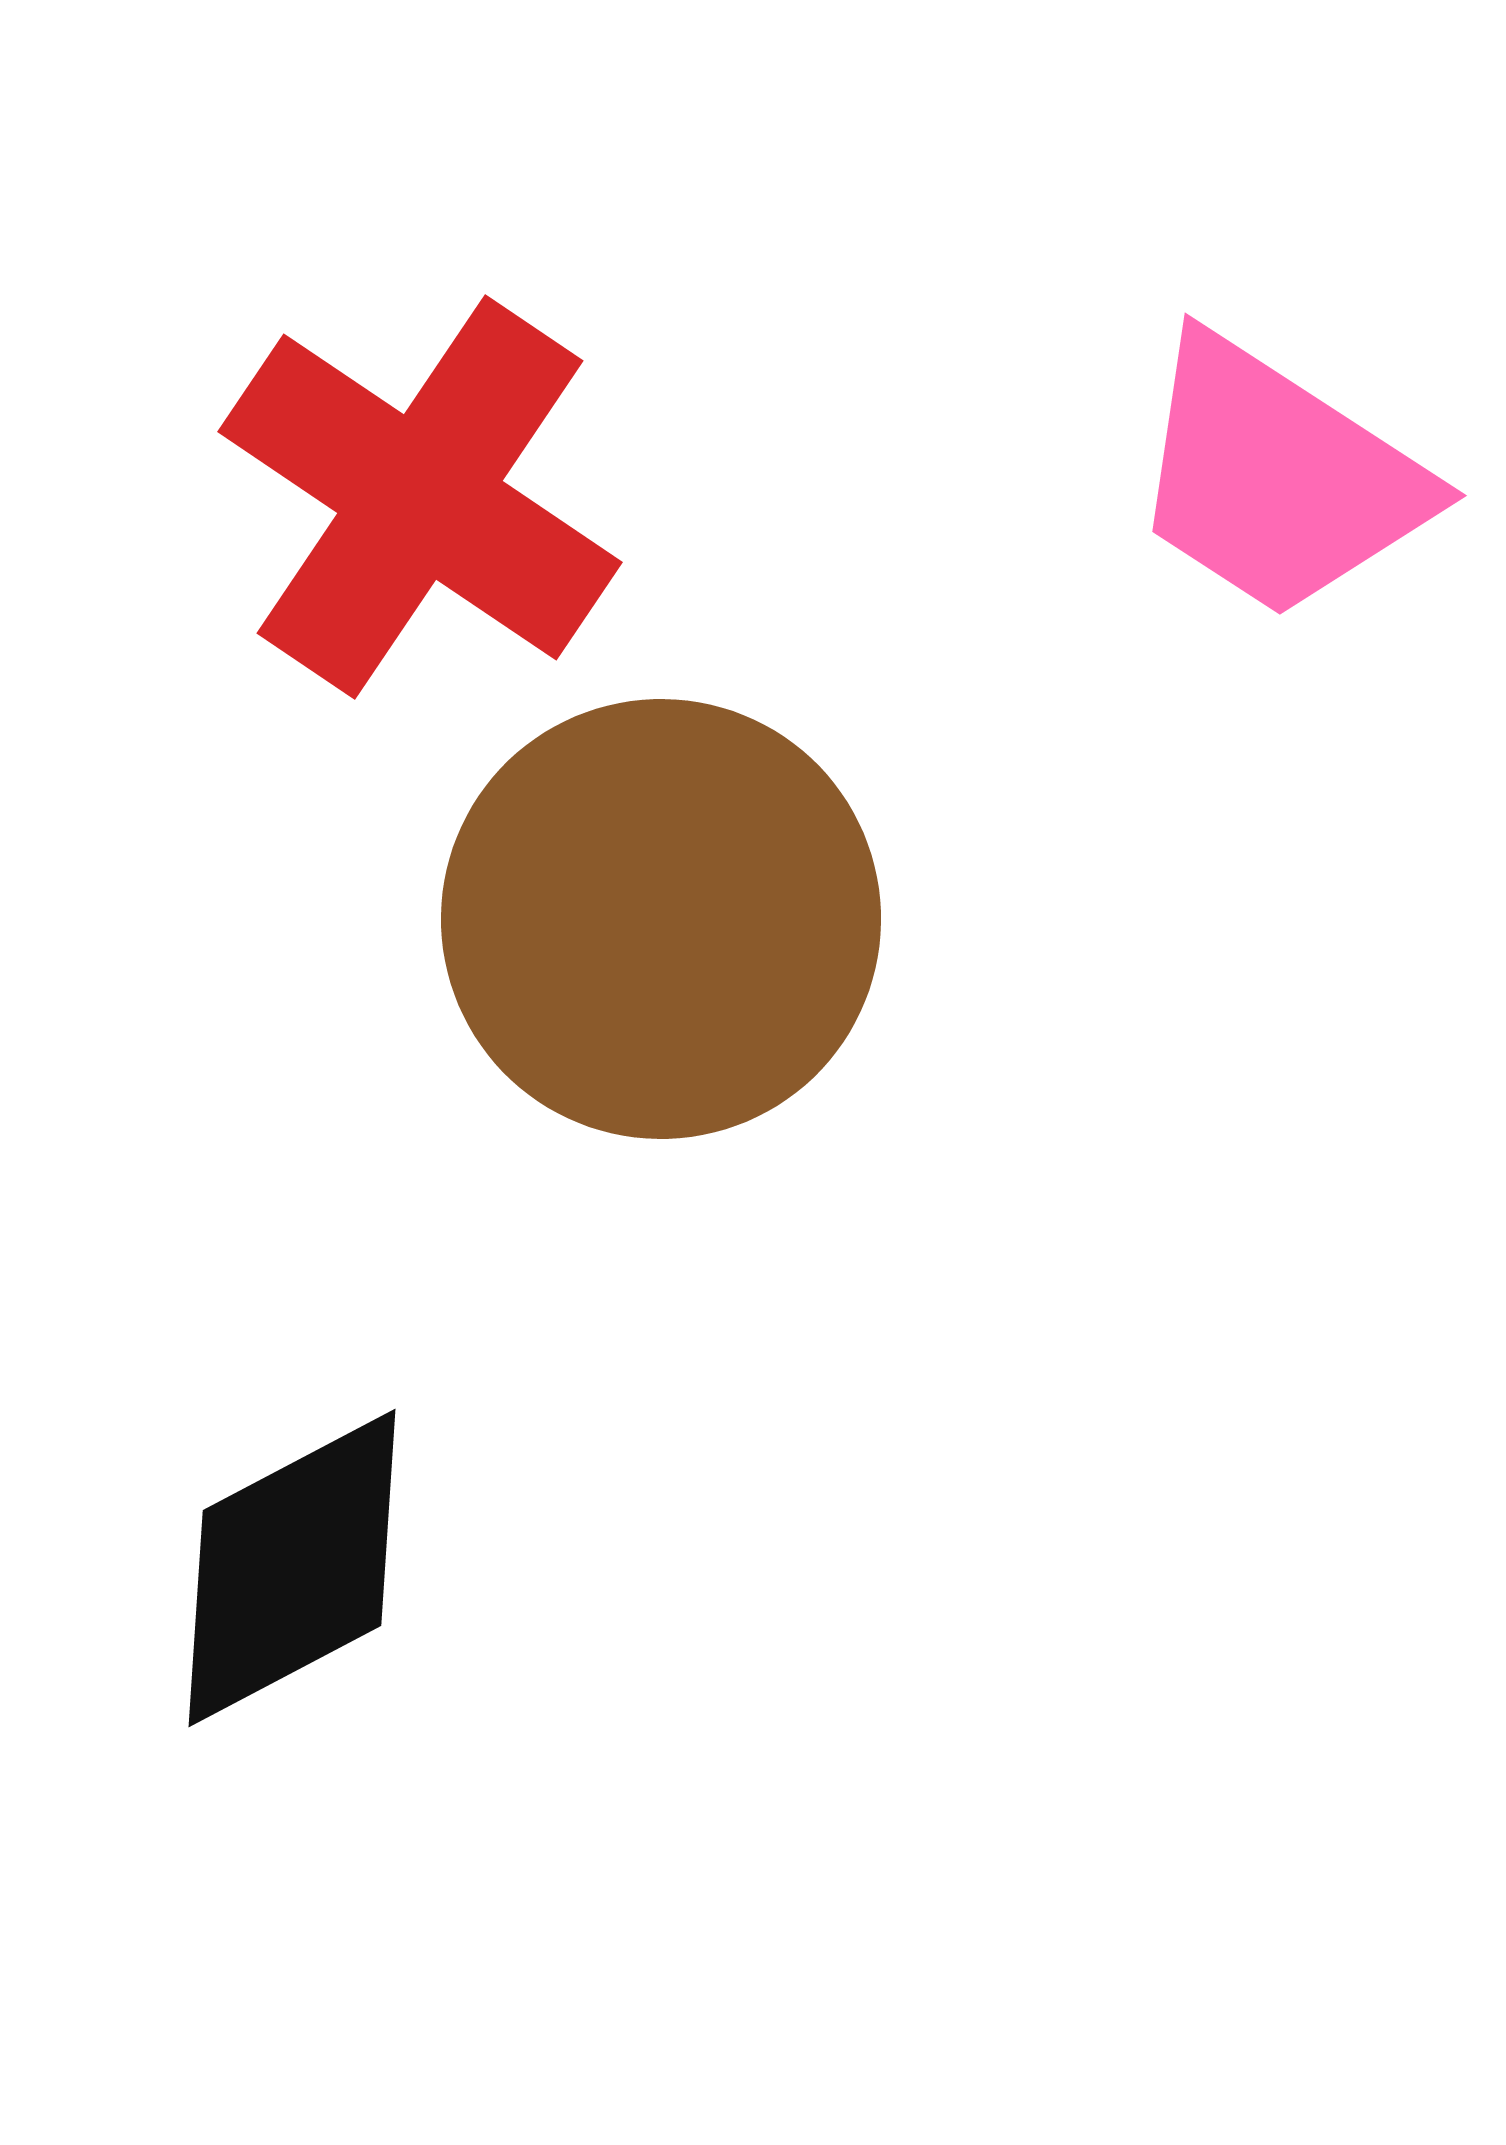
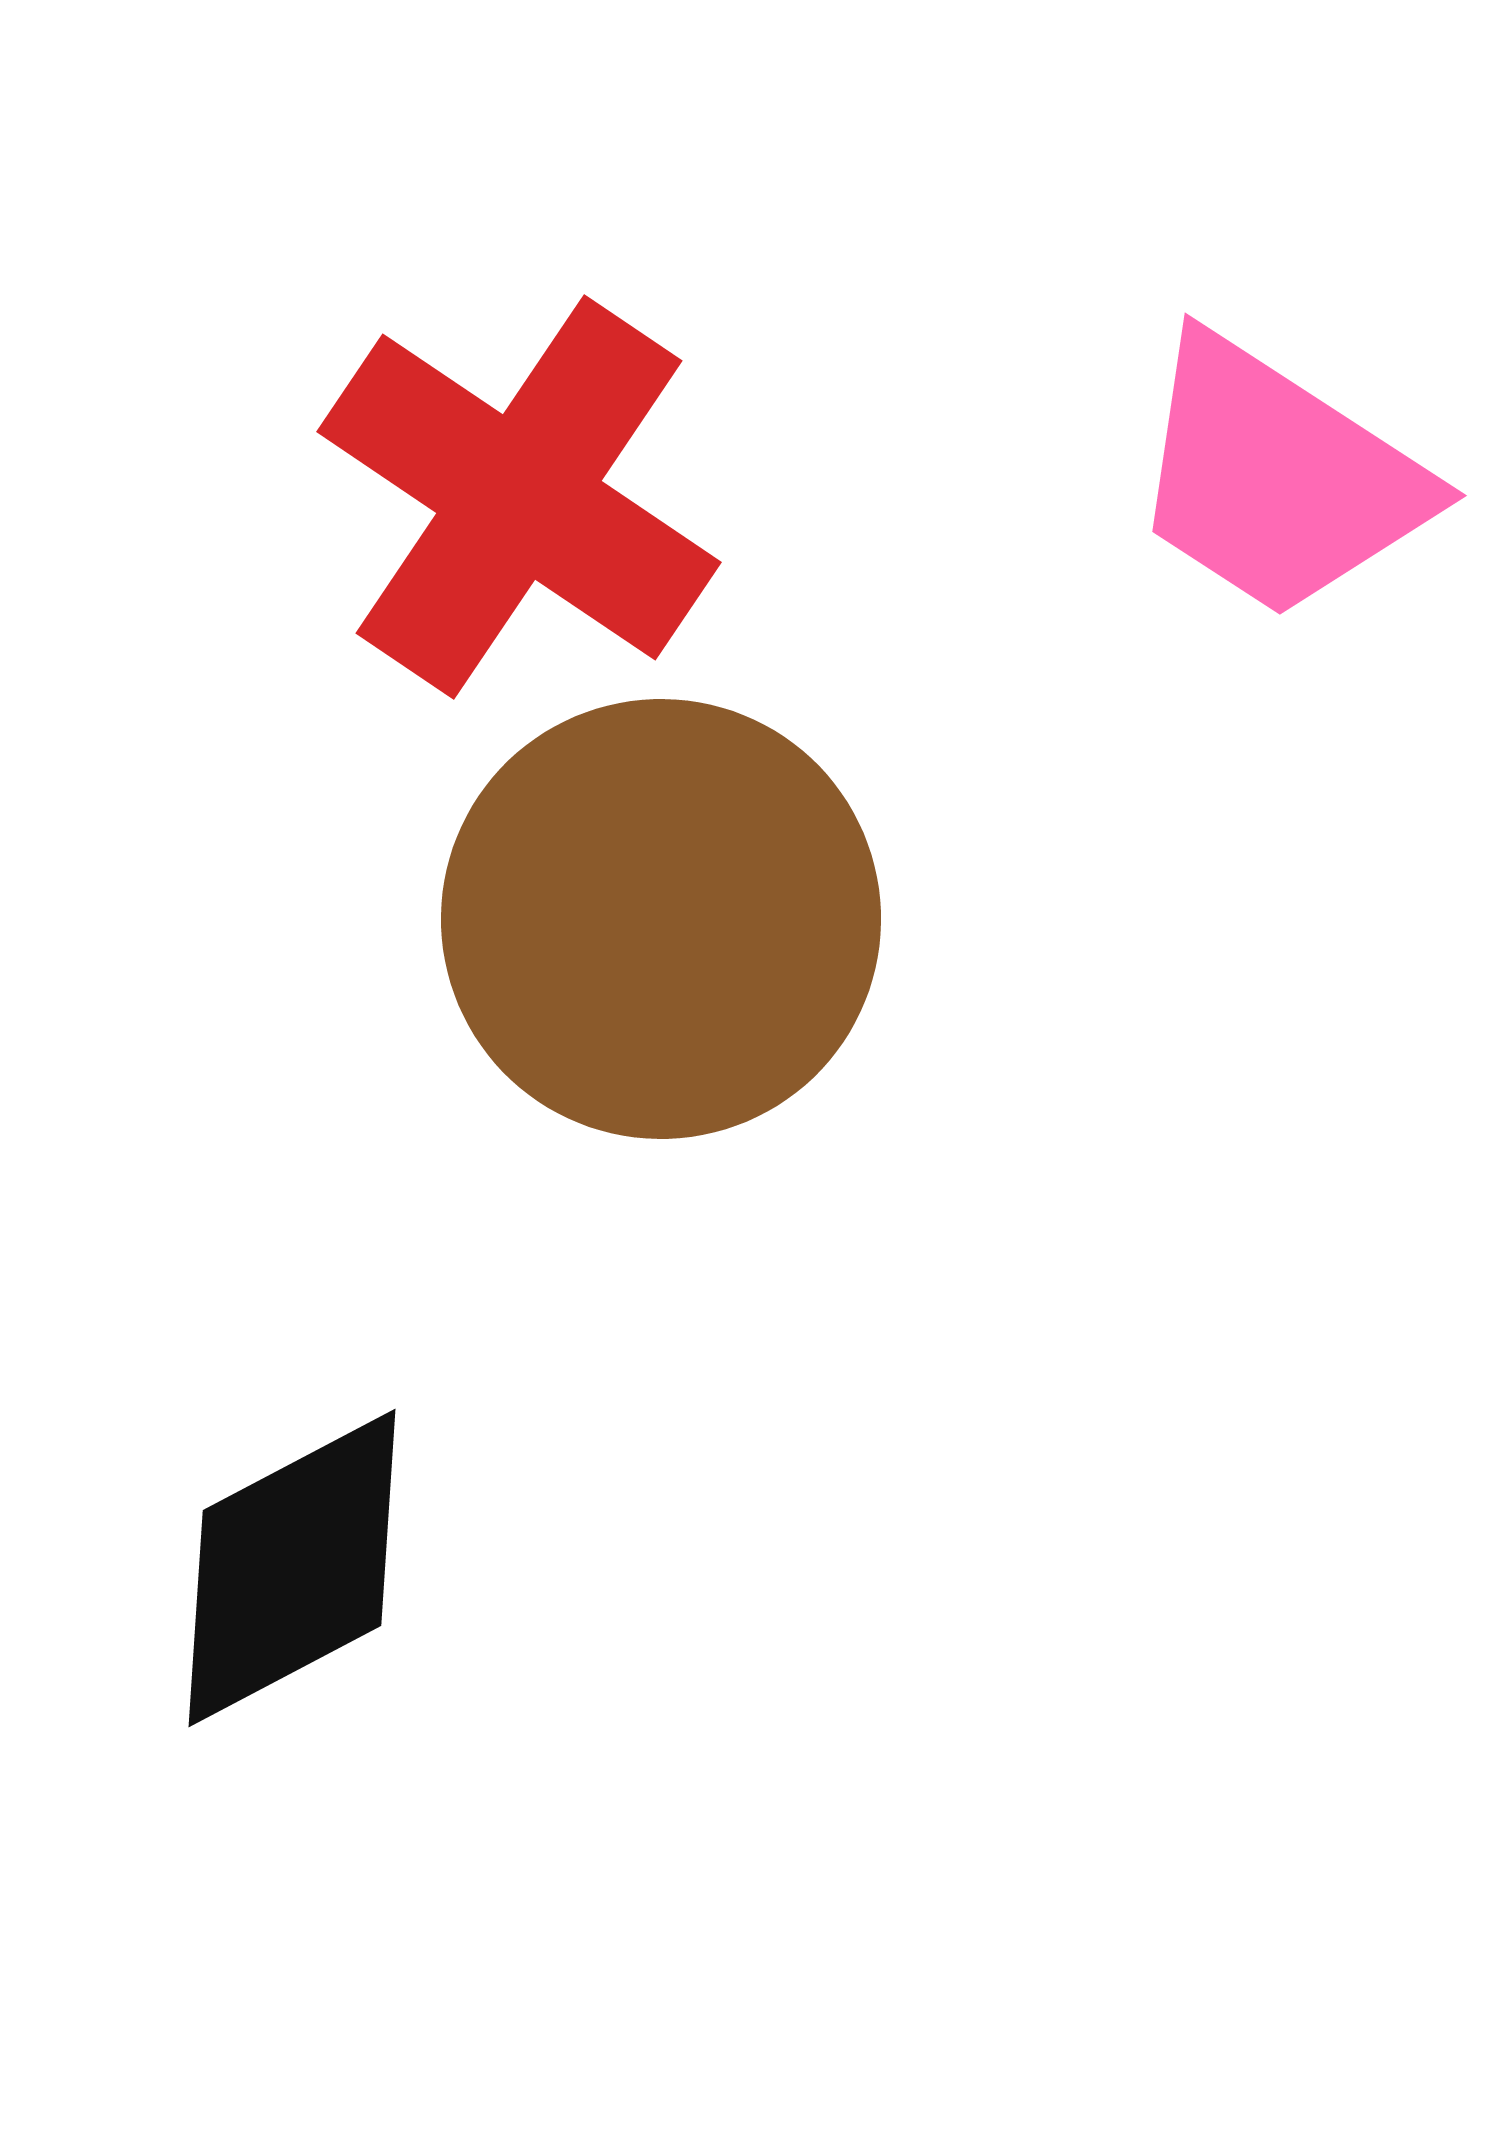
red cross: moved 99 px right
